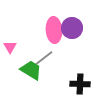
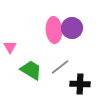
gray line: moved 16 px right, 9 px down
